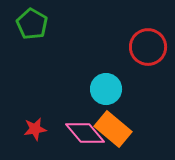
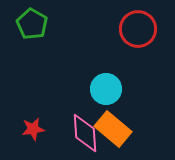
red circle: moved 10 px left, 18 px up
red star: moved 2 px left
pink diamond: rotated 36 degrees clockwise
